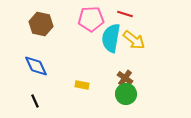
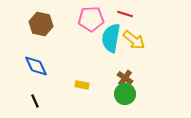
green circle: moved 1 px left
